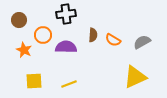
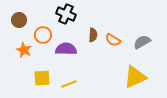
black cross: rotated 30 degrees clockwise
purple semicircle: moved 2 px down
yellow square: moved 8 px right, 3 px up
